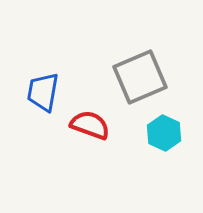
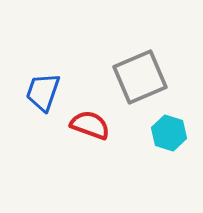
blue trapezoid: rotated 9 degrees clockwise
cyan hexagon: moved 5 px right; rotated 8 degrees counterclockwise
